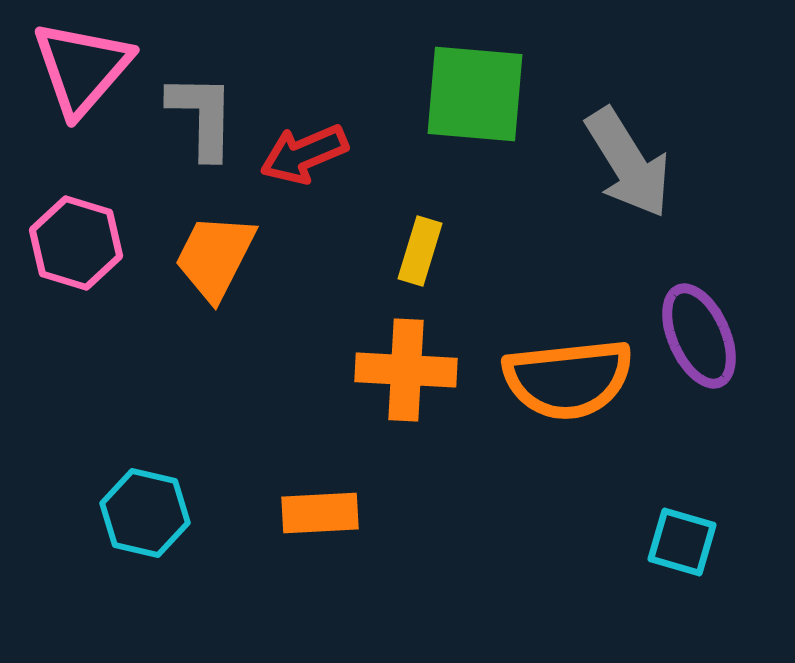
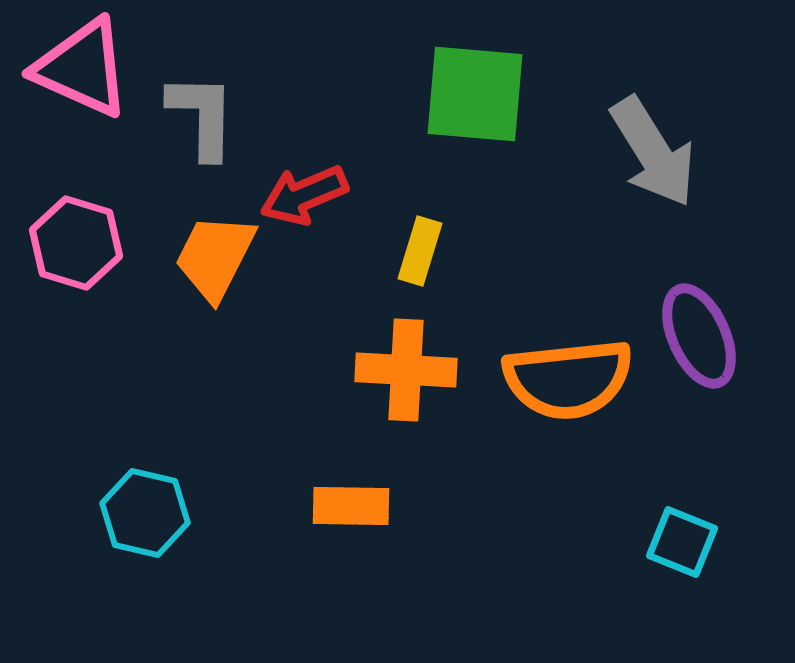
pink triangle: rotated 47 degrees counterclockwise
red arrow: moved 41 px down
gray arrow: moved 25 px right, 11 px up
orange rectangle: moved 31 px right, 7 px up; rotated 4 degrees clockwise
cyan square: rotated 6 degrees clockwise
